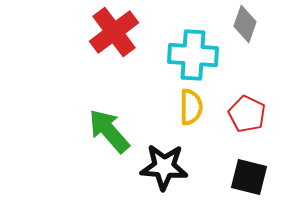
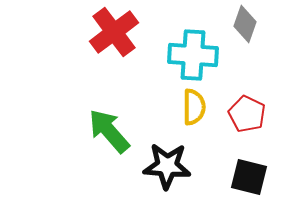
yellow semicircle: moved 3 px right
black star: moved 3 px right, 1 px up
